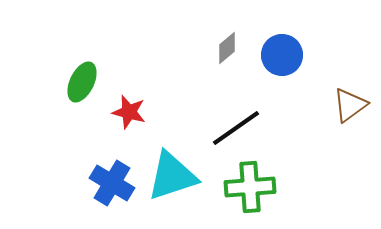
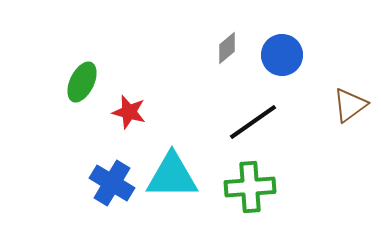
black line: moved 17 px right, 6 px up
cyan triangle: rotated 18 degrees clockwise
